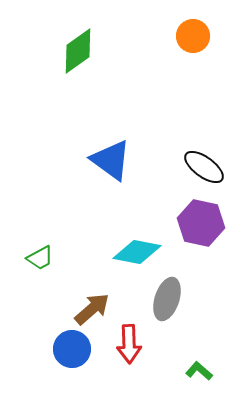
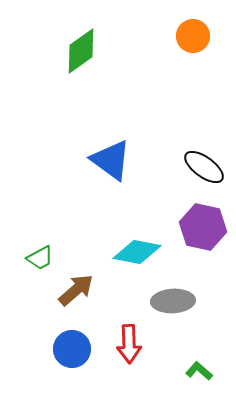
green diamond: moved 3 px right
purple hexagon: moved 2 px right, 4 px down
gray ellipse: moved 6 px right, 2 px down; rotated 69 degrees clockwise
brown arrow: moved 16 px left, 19 px up
